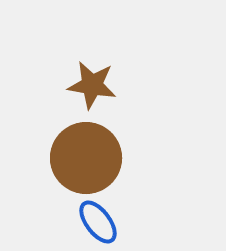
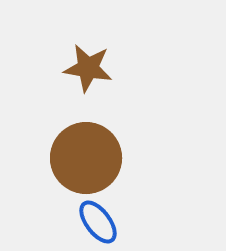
brown star: moved 4 px left, 17 px up
